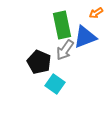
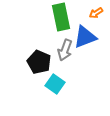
green rectangle: moved 1 px left, 8 px up
gray arrow: rotated 15 degrees counterclockwise
